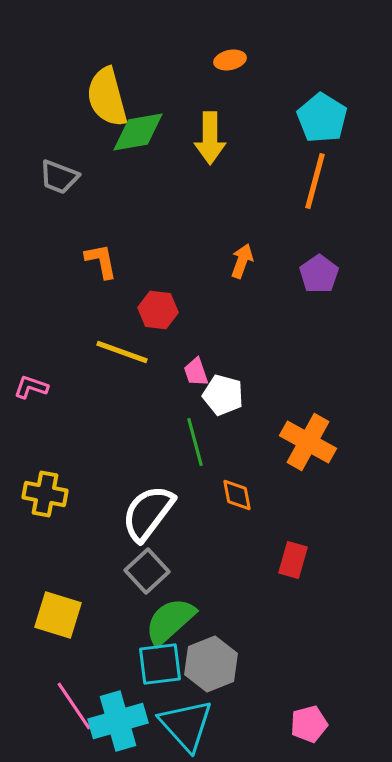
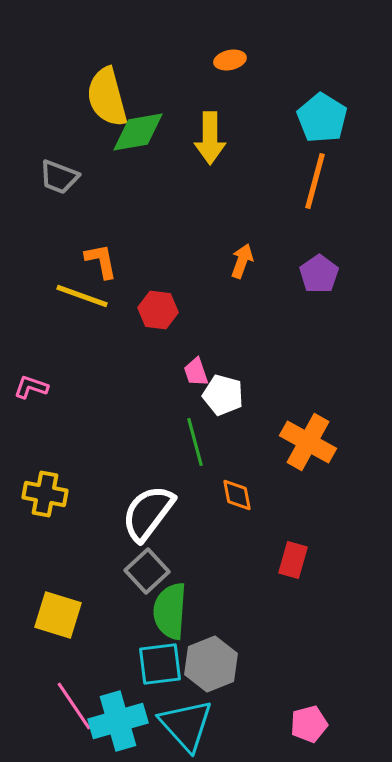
yellow line: moved 40 px left, 56 px up
green semicircle: moved 10 px up; rotated 44 degrees counterclockwise
